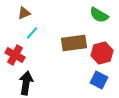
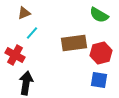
red hexagon: moved 1 px left
blue square: rotated 18 degrees counterclockwise
